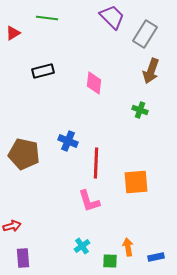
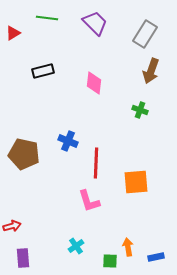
purple trapezoid: moved 17 px left, 6 px down
cyan cross: moved 6 px left
